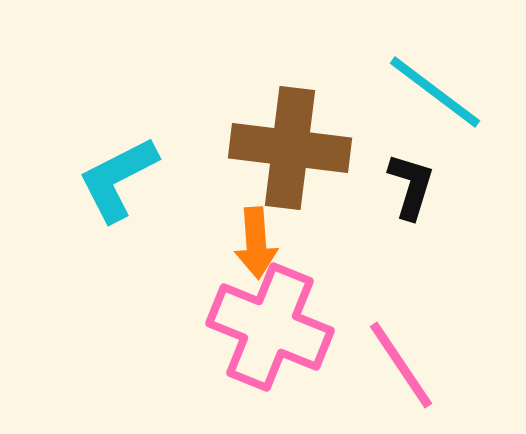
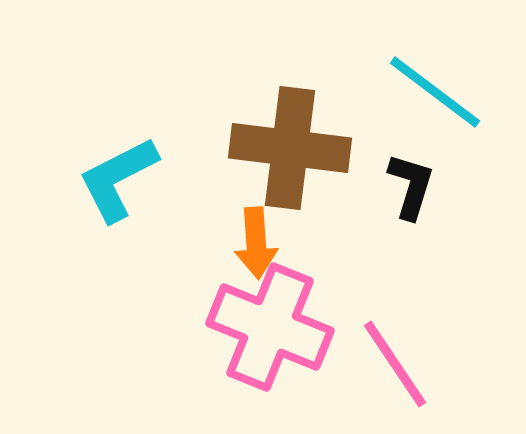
pink line: moved 6 px left, 1 px up
